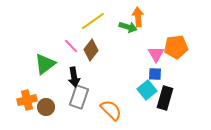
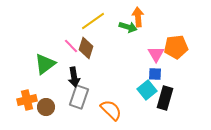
brown diamond: moved 5 px left, 2 px up; rotated 20 degrees counterclockwise
